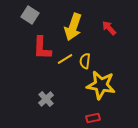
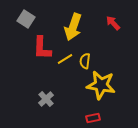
gray square: moved 4 px left, 4 px down
red arrow: moved 4 px right, 5 px up
